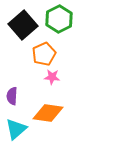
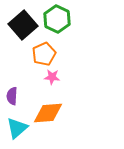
green hexagon: moved 2 px left; rotated 8 degrees counterclockwise
orange diamond: rotated 12 degrees counterclockwise
cyan triangle: moved 1 px right, 1 px up
